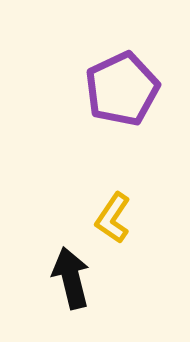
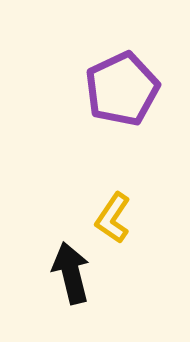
black arrow: moved 5 px up
